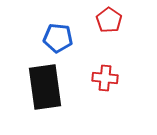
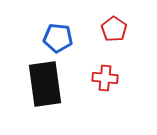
red pentagon: moved 5 px right, 9 px down
black rectangle: moved 3 px up
